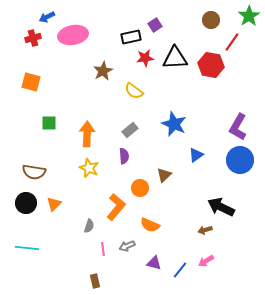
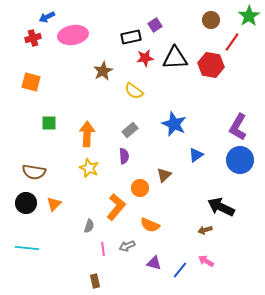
pink arrow: rotated 63 degrees clockwise
